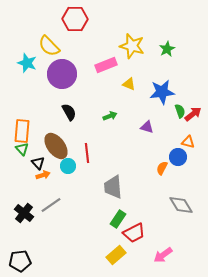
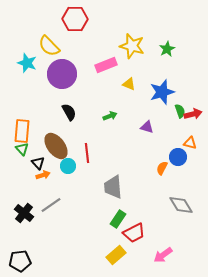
blue star: rotated 10 degrees counterclockwise
red arrow: rotated 24 degrees clockwise
orange triangle: moved 2 px right, 1 px down
